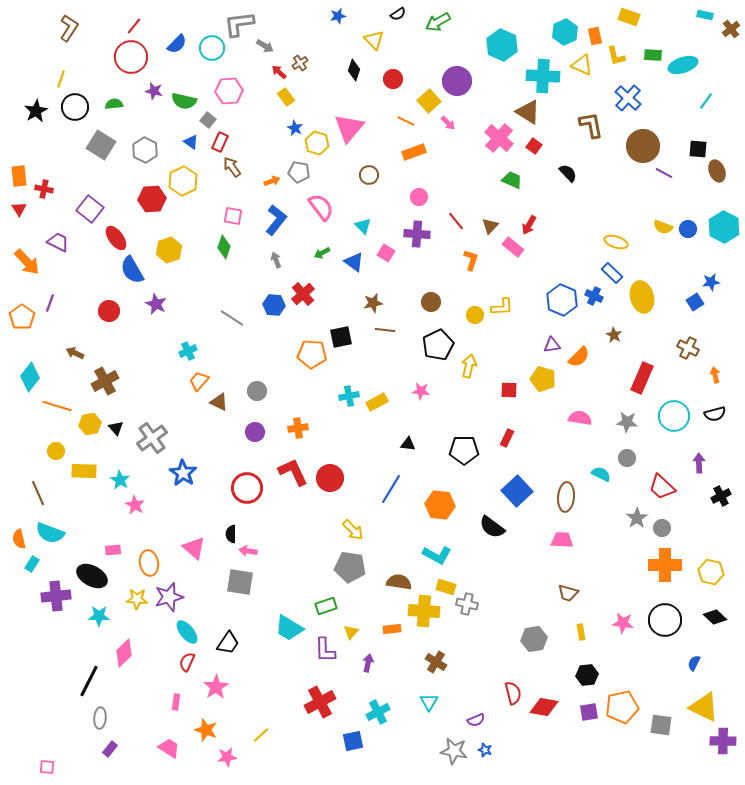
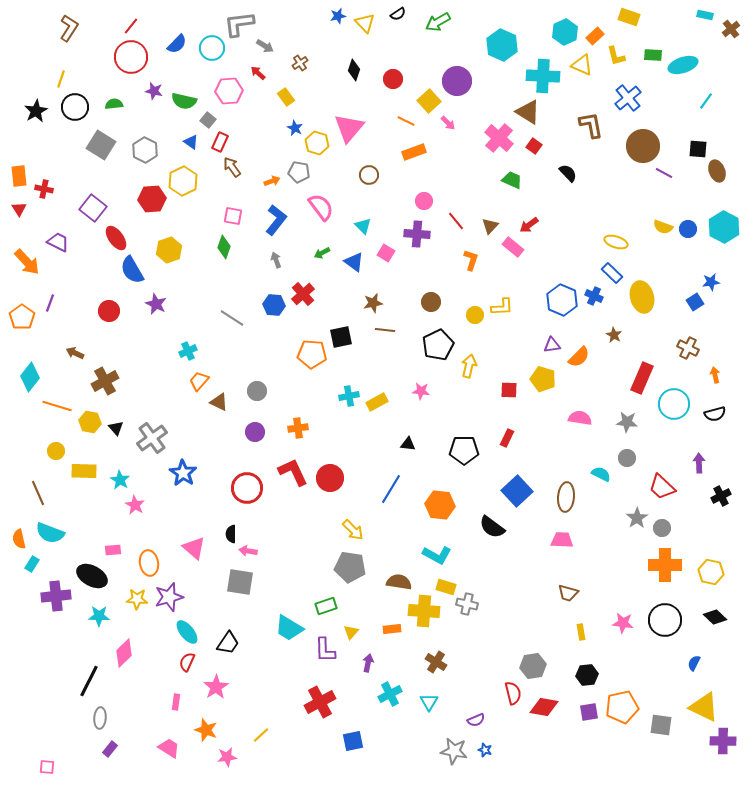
red line at (134, 26): moved 3 px left
orange rectangle at (595, 36): rotated 60 degrees clockwise
yellow triangle at (374, 40): moved 9 px left, 17 px up
red arrow at (279, 72): moved 21 px left, 1 px down
blue cross at (628, 98): rotated 8 degrees clockwise
pink circle at (419, 197): moved 5 px right, 4 px down
purple square at (90, 209): moved 3 px right, 1 px up
red arrow at (529, 225): rotated 24 degrees clockwise
cyan circle at (674, 416): moved 12 px up
yellow hexagon at (90, 424): moved 2 px up; rotated 20 degrees clockwise
gray hexagon at (534, 639): moved 1 px left, 27 px down
cyan cross at (378, 712): moved 12 px right, 18 px up
